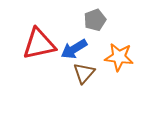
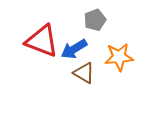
red triangle: moved 3 px right, 3 px up; rotated 33 degrees clockwise
orange star: rotated 12 degrees counterclockwise
brown triangle: rotated 40 degrees counterclockwise
